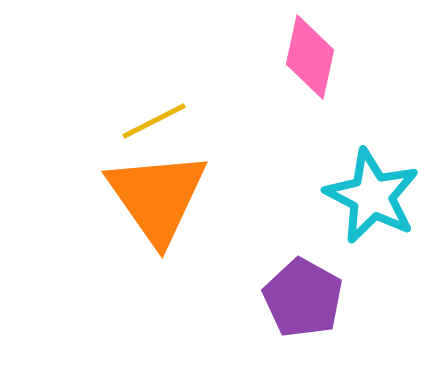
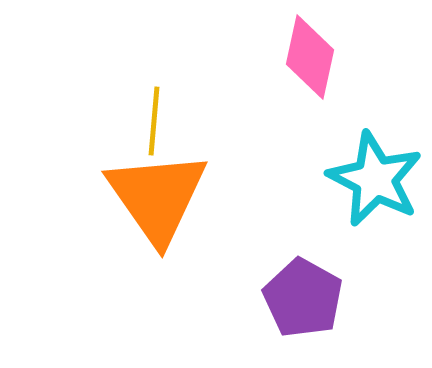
yellow line: rotated 58 degrees counterclockwise
cyan star: moved 3 px right, 17 px up
